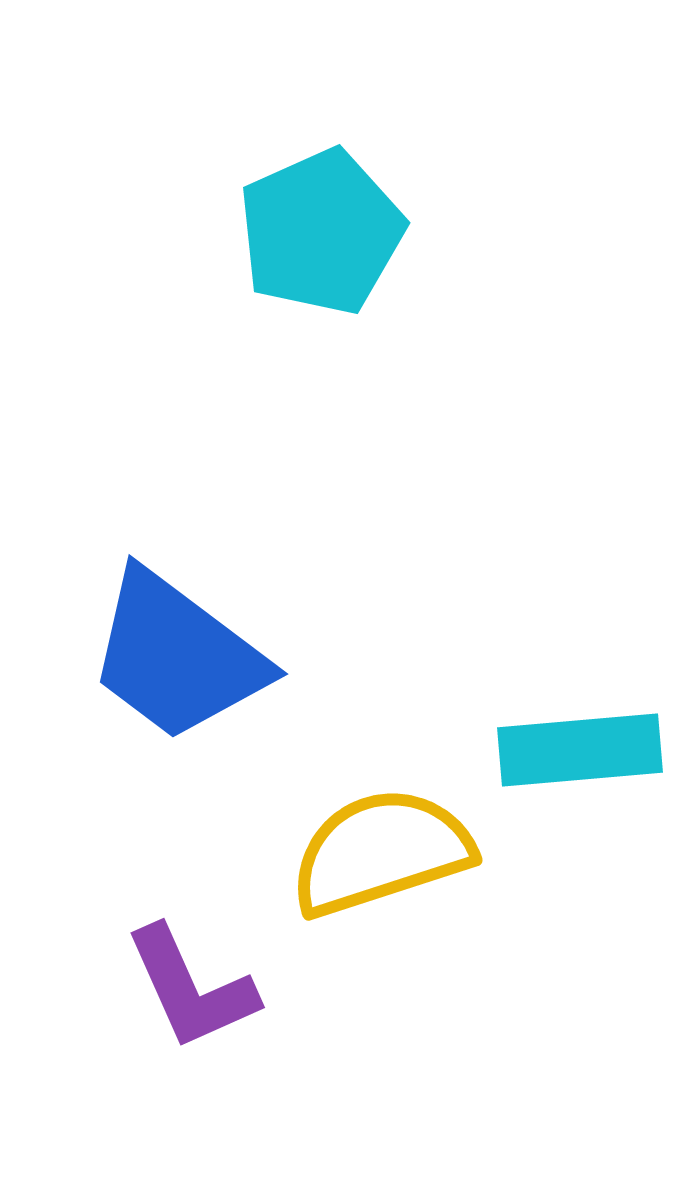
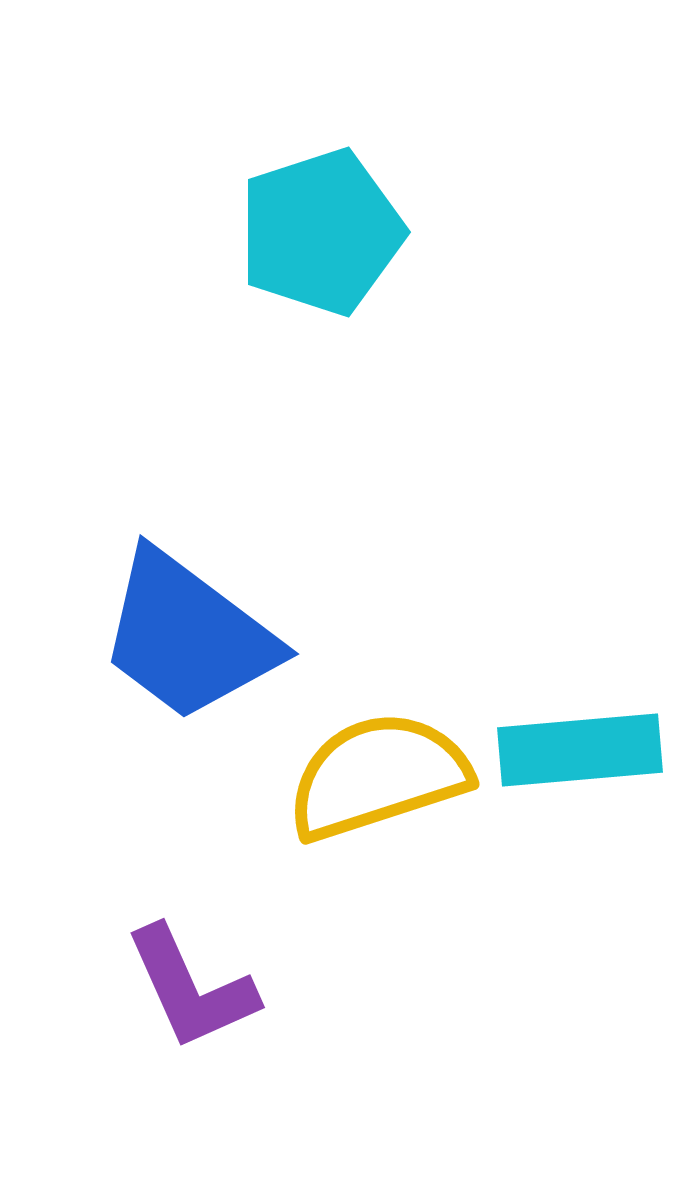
cyan pentagon: rotated 6 degrees clockwise
blue trapezoid: moved 11 px right, 20 px up
yellow semicircle: moved 3 px left, 76 px up
